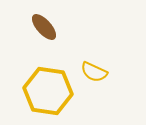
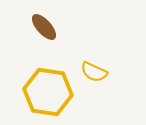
yellow hexagon: moved 1 px down
